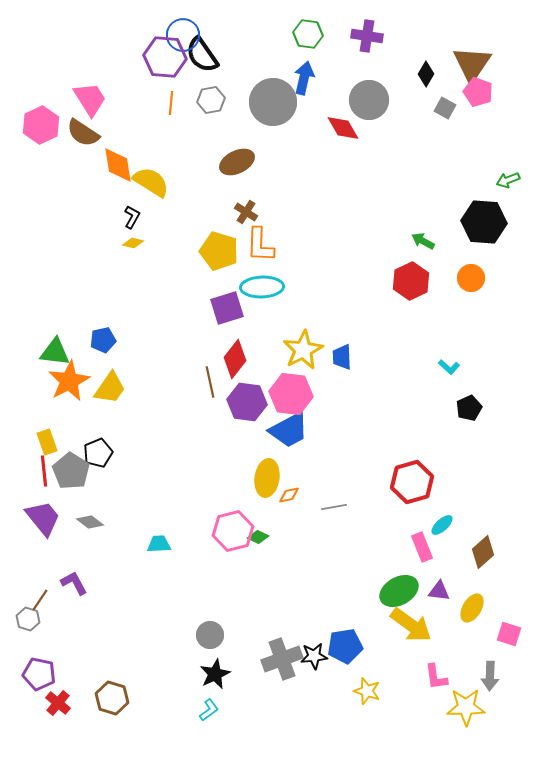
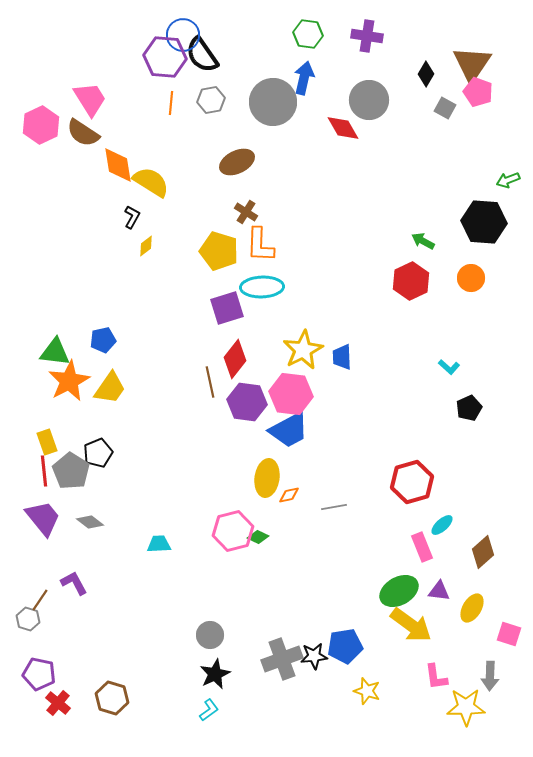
yellow diamond at (133, 243): moved 13 px right, 3 px down; rotated 50 degrees counterclockwise
